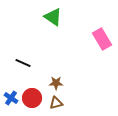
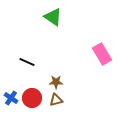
pink rectangle: moved 15 px down
black line: moved 4 px right, 1 px up
brown star: moved 1 px up
brown triangle: moved 3 px up
